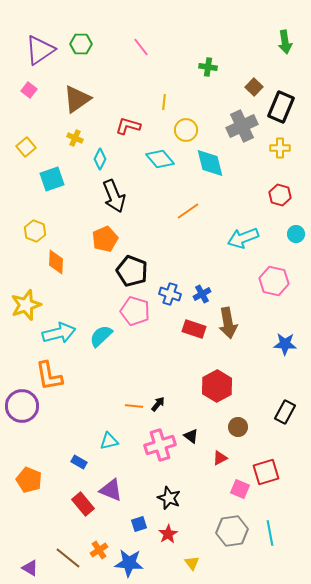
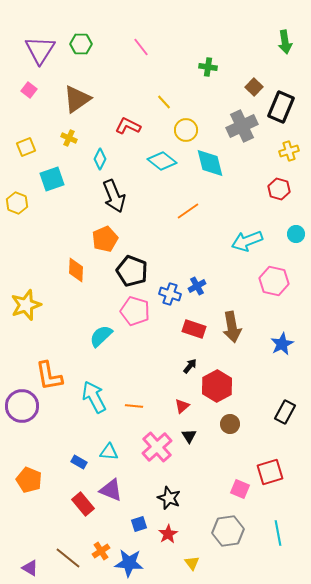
purple triangle at (40, 50): rotated 24 degrees counterclockwise
yellow line at (164, 102): rotated 49 degrees counterclockwise
red L-shape at (128, 126): rotated 10 degrees clockwise
yellow cross at (75, 138): moved 6 px left
yellow square at (26, 147): rotated 18 degrees clockwise
yellow cross at (280, 148): moved 9 px right, 3 px down; rotated 18 degrees counterclockwise
cyan diamond at (160, 159): moved 2 px right, 2 px down; rotated 12 degrees counterclockwise
red hexagon at (280, 195): moved 1 px left, 6 px up
yellow hexagon at (35, 231): moved 18 px left, 28 px up
cyan arrow at (243, 238): moved 4 px right, 3 px down
orange diamond at (56, 262): moved 20 px right, 8 px down
blue cross at (202, 294): moved 5 px left, 8 px up
brown arrow at (228, 323): moved 4 px right, 4 px down
cyan arrow at (59, 333): moved 35 px right, 64 px down; rotated 104 degrees counterclockwise
blue star at (285, 344): moved 3 px left; rotated 30 degrees counterclockwise
black arrow at (158, 404): moved 32 px right, 38 px up
brown circle at (238, 427): moved 8 px left, 3 px up
black triangle at (191, 436): moved 2 px left; rotated 21 degrees clockwise
cyan triangle at (109, 441): moved 11 px down; rotated 18 degrees clockwise
pink cross at (160, 445): moved 3 px left, 2 px down; rotated 24 degrees counterclockwise
red triangle at (220, 458): moved 38 px left, 52 px up; rotated 14 degrees counterclockwise
red square at (266, 472): moved 4 px right
gray hexagon at (232, 531): moved 4 px left
cyan line at (270, 533): moved 8 px right
orange cross at (99, 550): moved 2 px right, 1 px down
